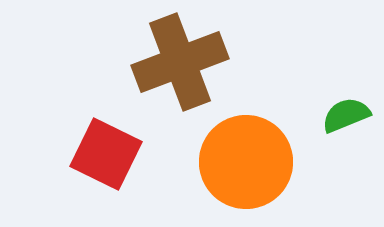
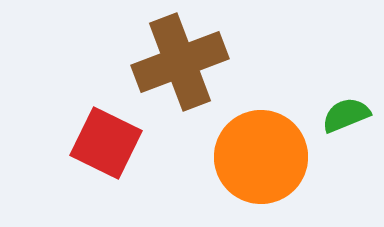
red square: moved 11 px up
orange circle: moved 15 px right, 5 px up
